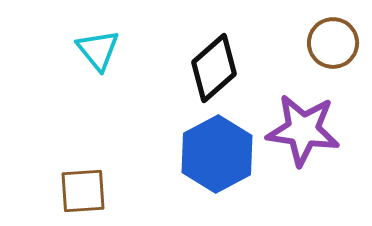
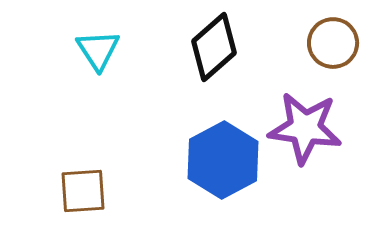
cyan triangle: rotated 6 degrees clockwise
black diamond: moved 21 px up
purple star: moved 2 px right, 2 px up
blue hexagon: moved 6 px right, 6 px down
